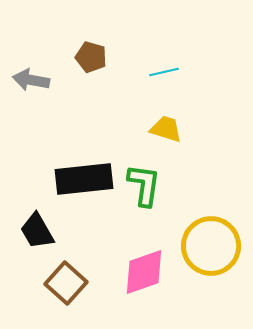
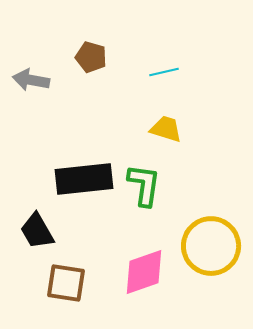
brown square: rotated 33 degrees counterclockwise
